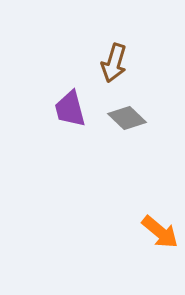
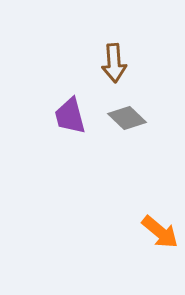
brown arrow: rotated 21 degrees counterclockwise
purple trapezoid: moved 7 px down
